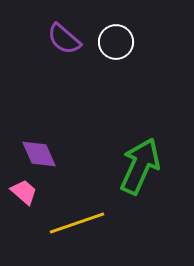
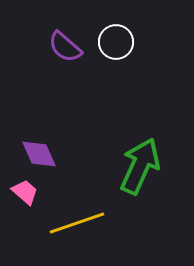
purple semicircle: moved 1 px right, 8 px down
pink trapezoid: moved 1 px right
